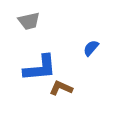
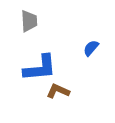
gray trapezoid: rotated 80 degrees counterclockwise
brown L-shape: moved 3 px left, 3 px down
